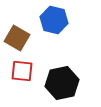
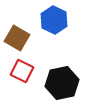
blue hexagon: rotated 12 degrees clockwise
red square: rotated 20 degrees clockwise
